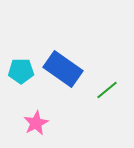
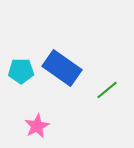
blue rectangle: moved 1 px left, 1 px up
pink star: moved 1 px right, 3 px down
